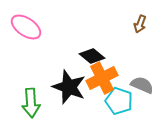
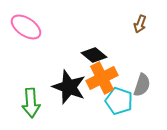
black diamond: moved 2 px right, 1 px up
gray semicircle: rotated 85 degrees clockwise
